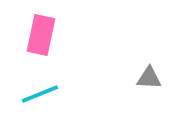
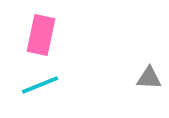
cyan line: moved 9 px up
